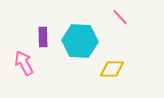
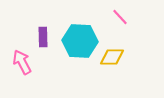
pink arrow: moved 2 px left, 1 px up
yellow diamond: moved 12 px up
